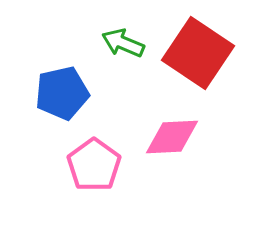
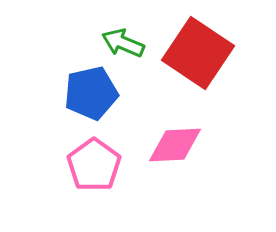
blue pentagon: moved 29 px right
pink diamond: moved 3 px right, 8 px down
